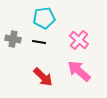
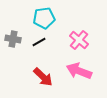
black line: rotated 40 degrees counterclockwise
pink arrow: rotated 20 degrees counterclockwise
